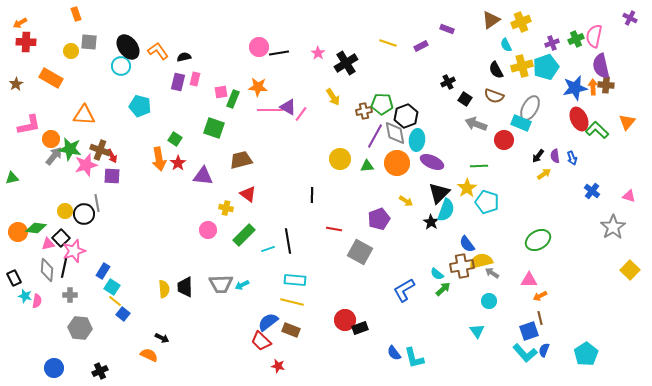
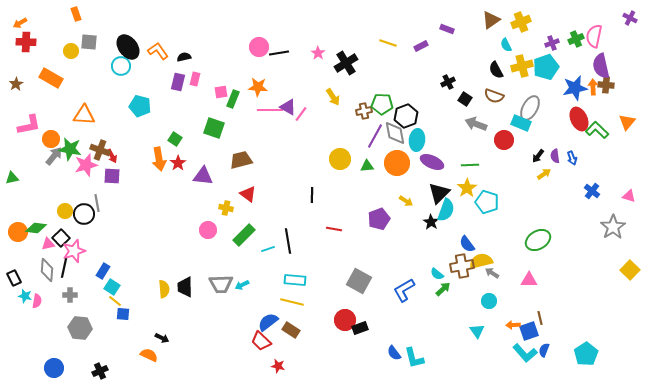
green line at (479, 166): moved 9 px left, 1 px up
gray square at (360, 252): moved 1 px left, 29 px down
orange arrow at (540, 296): moved 27 px left, 29 px down; rotated 24 degrees clockwise
blue square at (123, 314): rotated 32 degrees counterclockwise
brown rectangle at (291, 330): rotated 12 degrees clockwise
